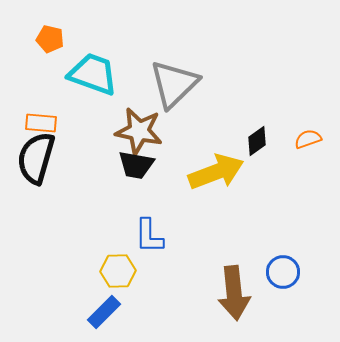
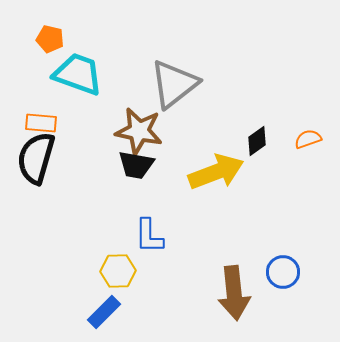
cyan trapezoid: moved 15 px left
gray triangle: rotated 6 degrees clockwise
